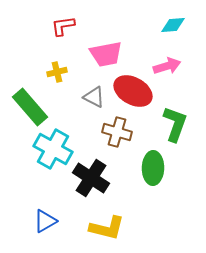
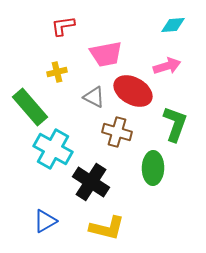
black cross: moved 4 px down
